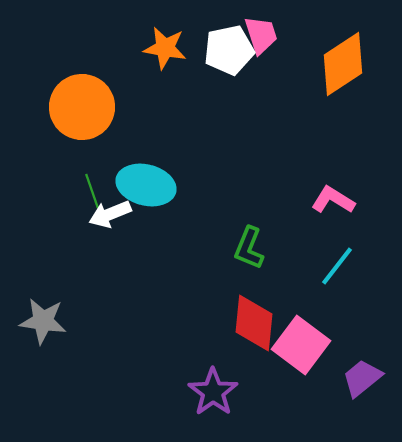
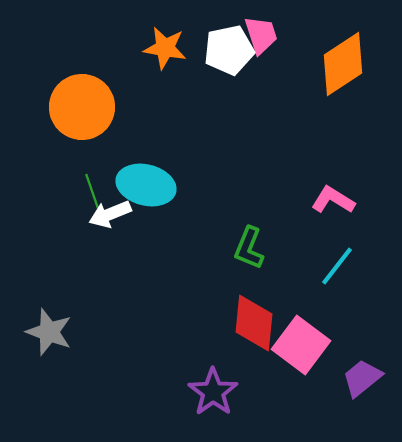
gray star: moved 6 px right, 11 px down; rotated 12 degrees clockwise
